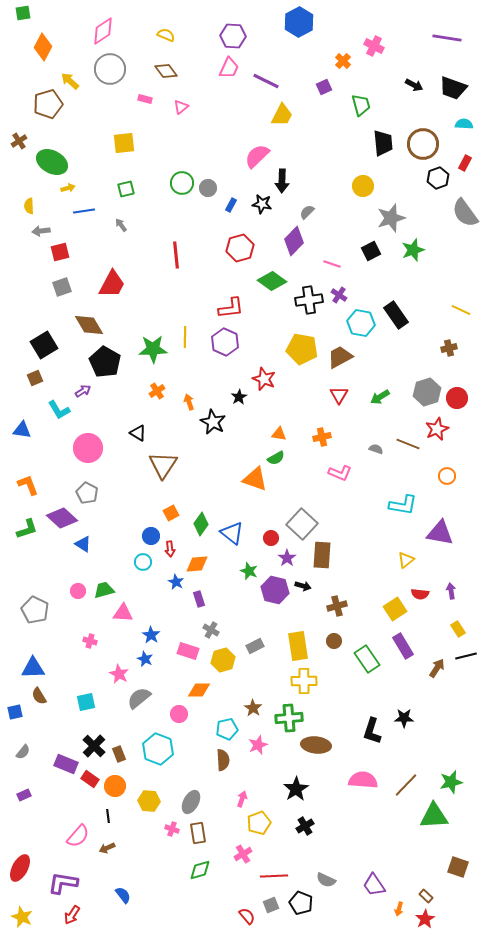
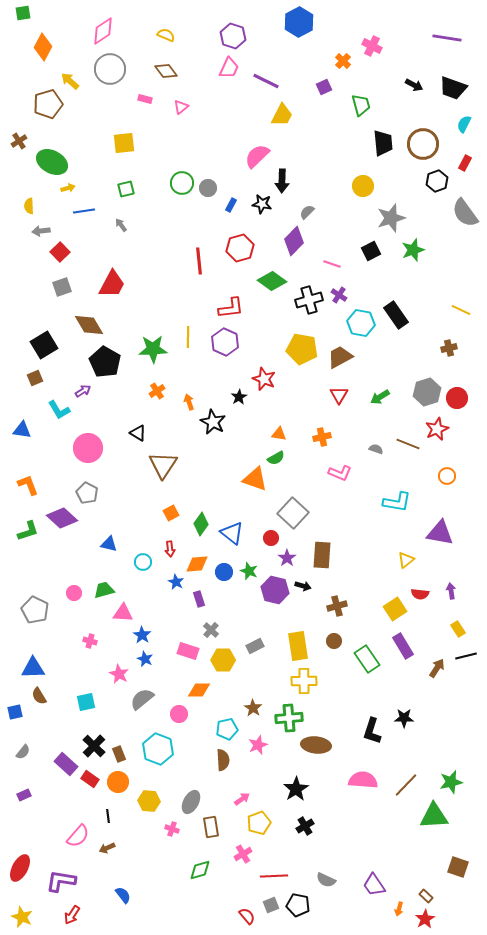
purple hexagon at (233, 36): rotated 15 degrees clockwise
pink cross at (374, 46): moved 2 px left
cyan semicircle at (464, 124): rotated 66 degrees counterclockwise
black hexagon at (438, 178): moved 1 px left, 3 px down
red square at (60, 252): rotated 30 degrees counterclockwise
red line at (176, 255): moved 23 px right, 6 px down
black cross at (309, 300): rotated 8 degrees counterclockwise
yellow line at (185, 337): moved 3 px right
cyan L-shape at (403, 505): moved 6 px left, 3 px up
gray square at (302, 524): moved 9 px left, 11 px up
green L-shape at (27, 529): moved 1 px right, 2 px down
blue circle at (151, 536): moved 73 px right, 36 px down
blue triangle at (83, 544): moved 26 px right; rotated 18 degrees counterclockwise
pink circle at (78, 591): moved 4 px left, 2 px down
gray cross at (211, 630): rotated 14 degrees clockwise
blue star at (151, 635): moved 9 px left
yellow hexagon at (223, 660): rotated 15 degrees clockwise
gray semicircle at (139, 698): moved 3 px right, 1 px down
purple rectangle at (66, 764): rotated 20 degrees clockwise
orange circle at (115, 786): moved 3 px right, 4 px up
pink arrow at (242, 799): rotated 35 degrees clockwise
brown rectangle at (198, 833): moved 13 px right, 6 px up
purple L-shape at (63, 883): moved 2 px left, 2 px up
black pentagon at (301, 903): moved 3 px left, 2 px down; rotated 10 degrees counterclockwise
